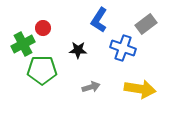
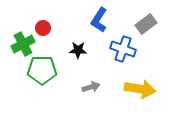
blue cross: moved 1 px down
